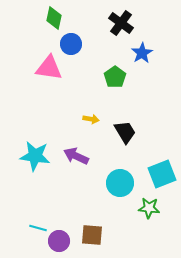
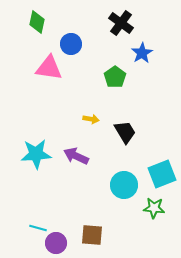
green diamond: moved 17 px left, 4 px down
cyan star: moved 1 px right, 2 px up; rotated 12 degrees counterclockwise
cyan circle: moved 4 px right, 2 px down
green star: moved 5 px right
purple circle: moved 3 px left, 2 px down
